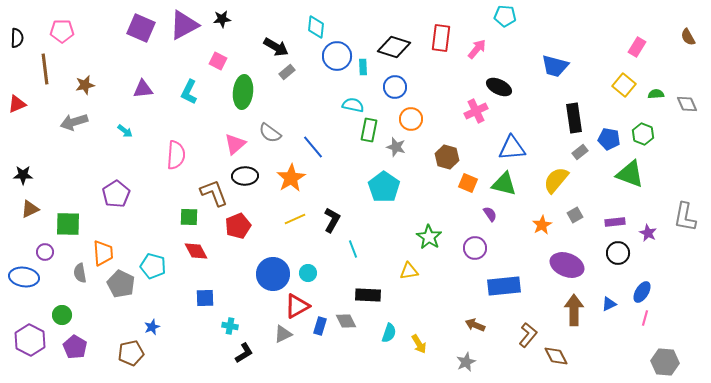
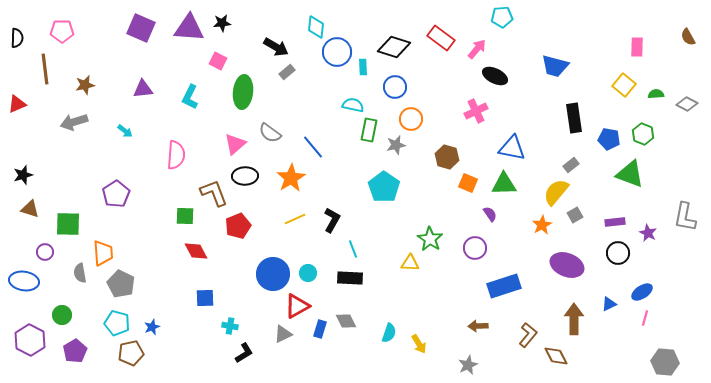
cyan pentagon at (505, 16): moved 3 px left, 1 px down; rotated 10 degrees counterclockwise
black star at (222, 19): moved 4 px down
purple triangle at (184, 25): moved 5 px right, 3 px down; rotated 32 degrees clockwise
red rectangle at (441, 38): rotated 60 degrees counterclockwise
pink rectangle at (637, 47): rotated 30 degrees counterclockwise
blue circle at (337, 56): moved 4 px up
black ellipse at (499, 87): moved 4 px left, 11 px up
cyan L-shape at (189, 92): moved 1 px right, 5 px down
gray diamond at (687, 104): rotated 40 degrees counterclockwise
gray star at (396, 147): moved 2 px up; rotated 30 degrees counterclockwise
blue triangle at (512, 148): rotated 16 degrees clockwise
gray rectangle at (580, 152): moved 9 px left, 13 px down
black star at (23, 175): rotated 18 degrees counterclockwise
yellow semicircle at (556, 180): moved 12 px down
green triangle at (504, 184): rotated 16 degrees counterclockwise
brown triangle at (30, 209): rotated 42 degrees clockwise
green square at (189, 217): moved 4 px left, 1 px up
green star at (429, 237): moved 1 px right, 2 px down
cyan pentagon at (153, 266): moved 36 px left, 57 px down
yellow triangle at (409, 271): moved 1 px right, 8 px up; rotated 12 degrees clockwise
blue ellipse at (24, 277): moved 4 px down
blue rectangle at (504, 286): rotated 12 degrees counterclockwise
blue ellipse at (642, 292): rotated 25 degrees clockwise
black rectangle at (368, 295): moved 18 px left, 17 px up
brown arrow at (574, 310): moved 9 px down
brown arrow at (475, 325): moved 3 px right, 1 px down; rotated 24 degrees counterclockwise
blue rectangle at (320, 326): moved 3 px down
purple pentagon at (75, 347): moved 4 px down; rotated 10 degrees clockwise
gray star at (466, 362): moved 2 px right, 3 px down
